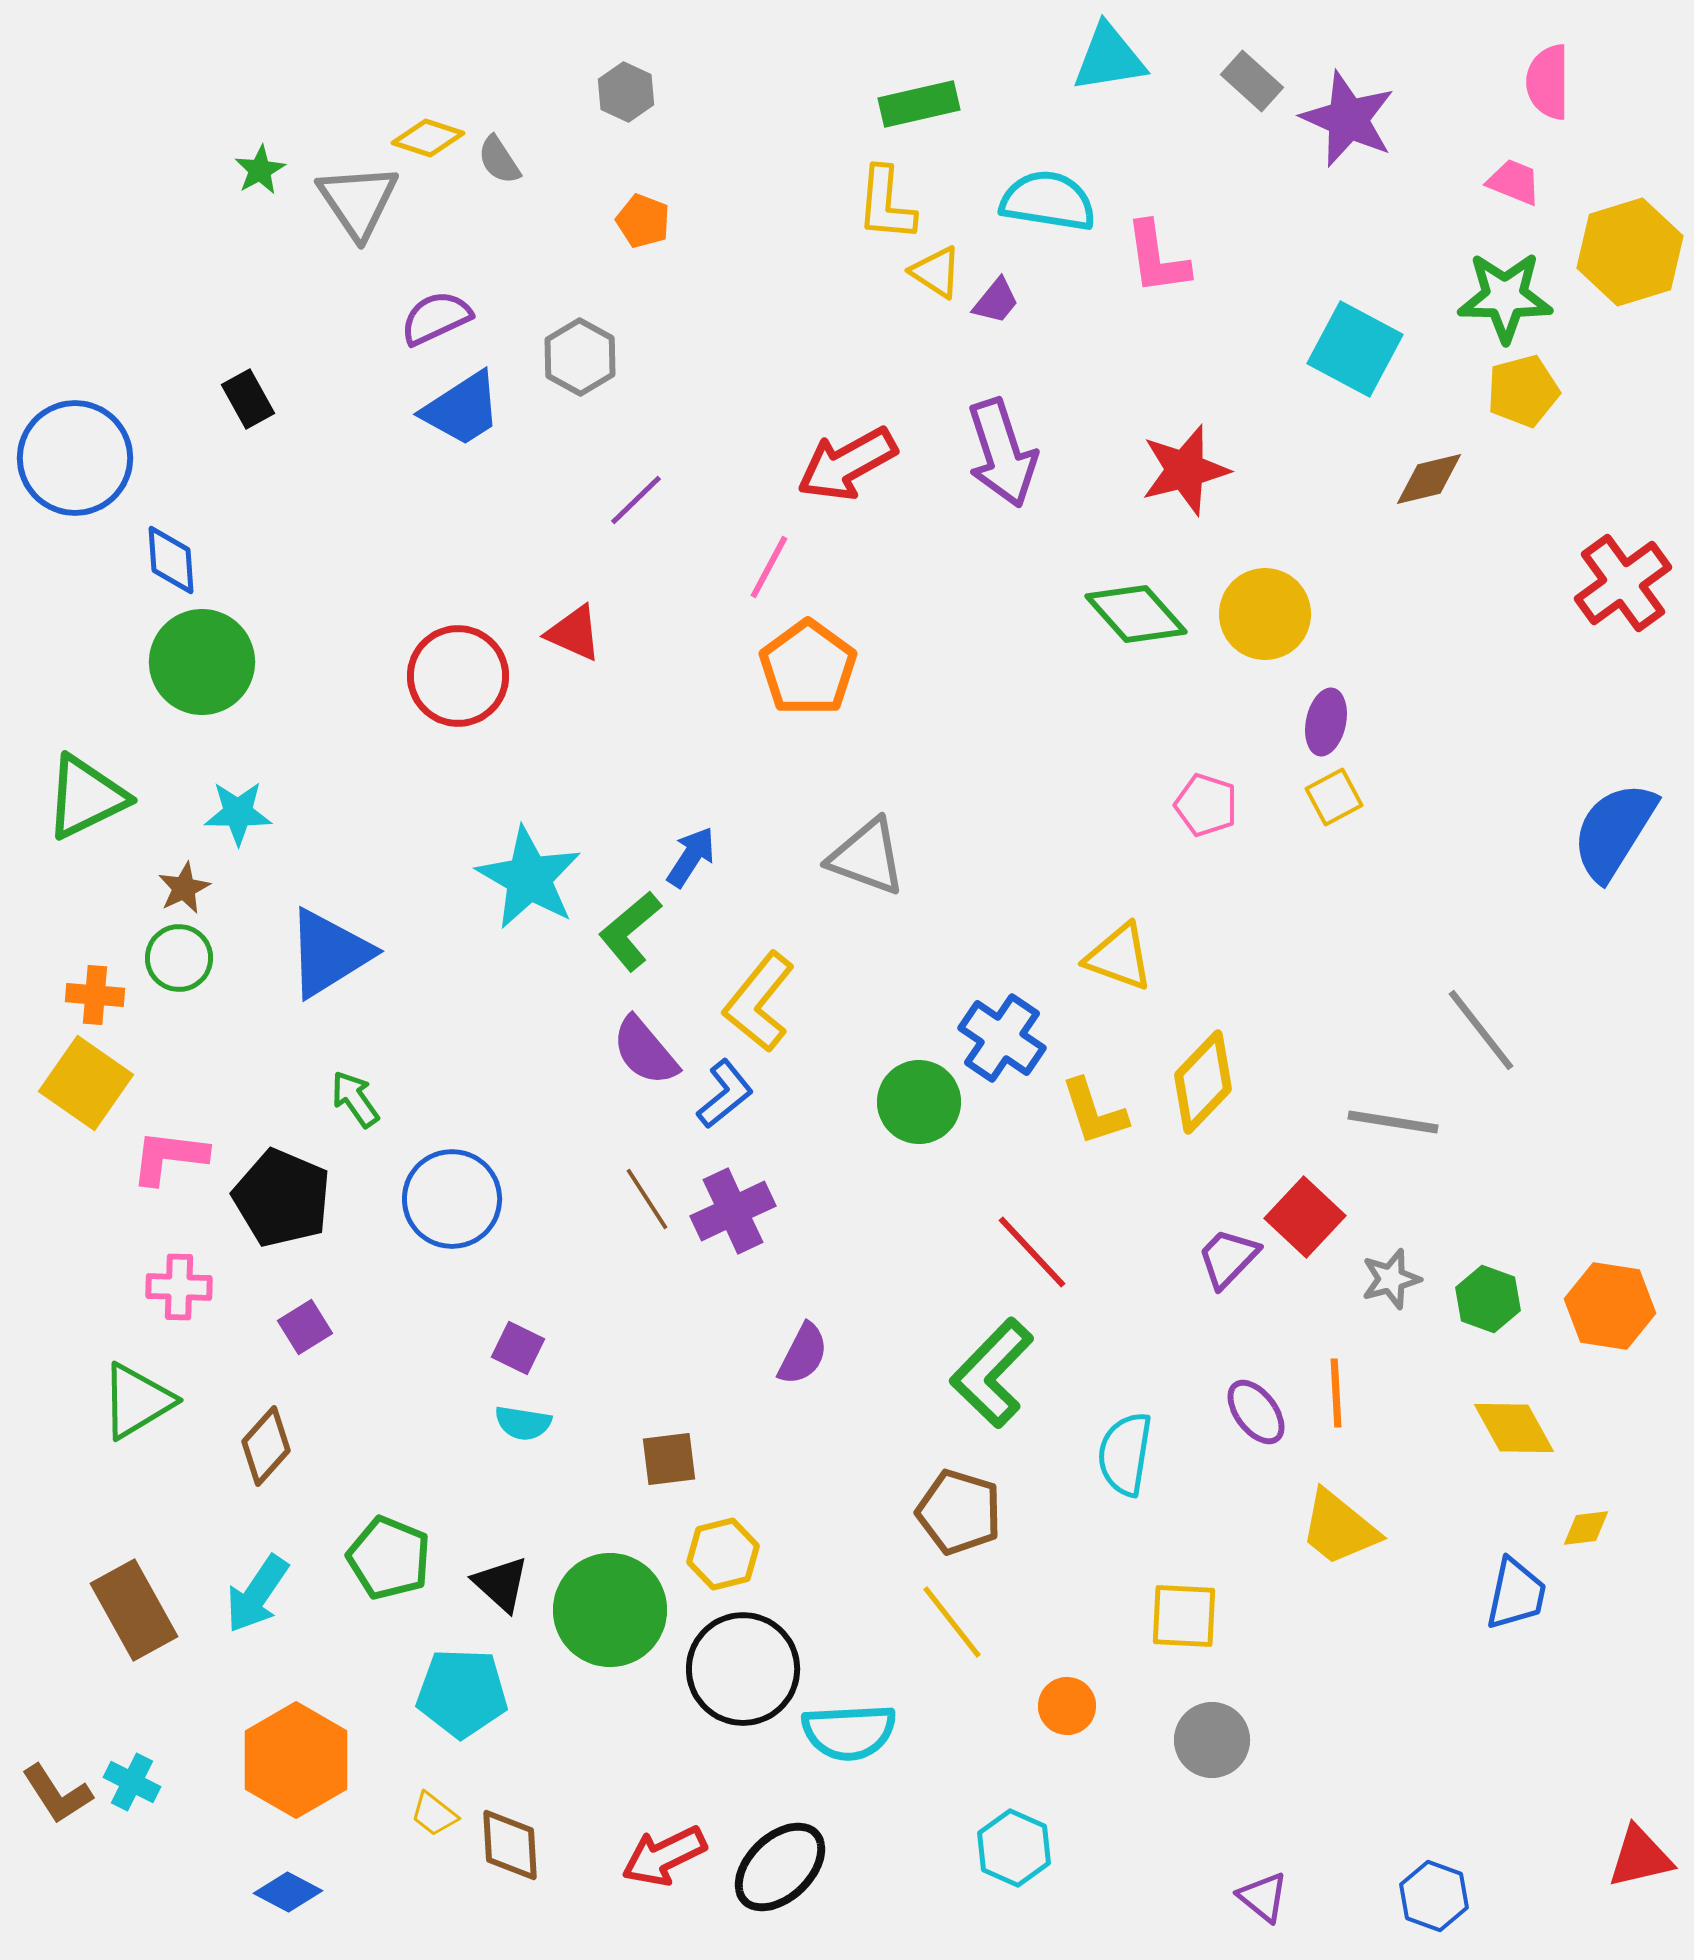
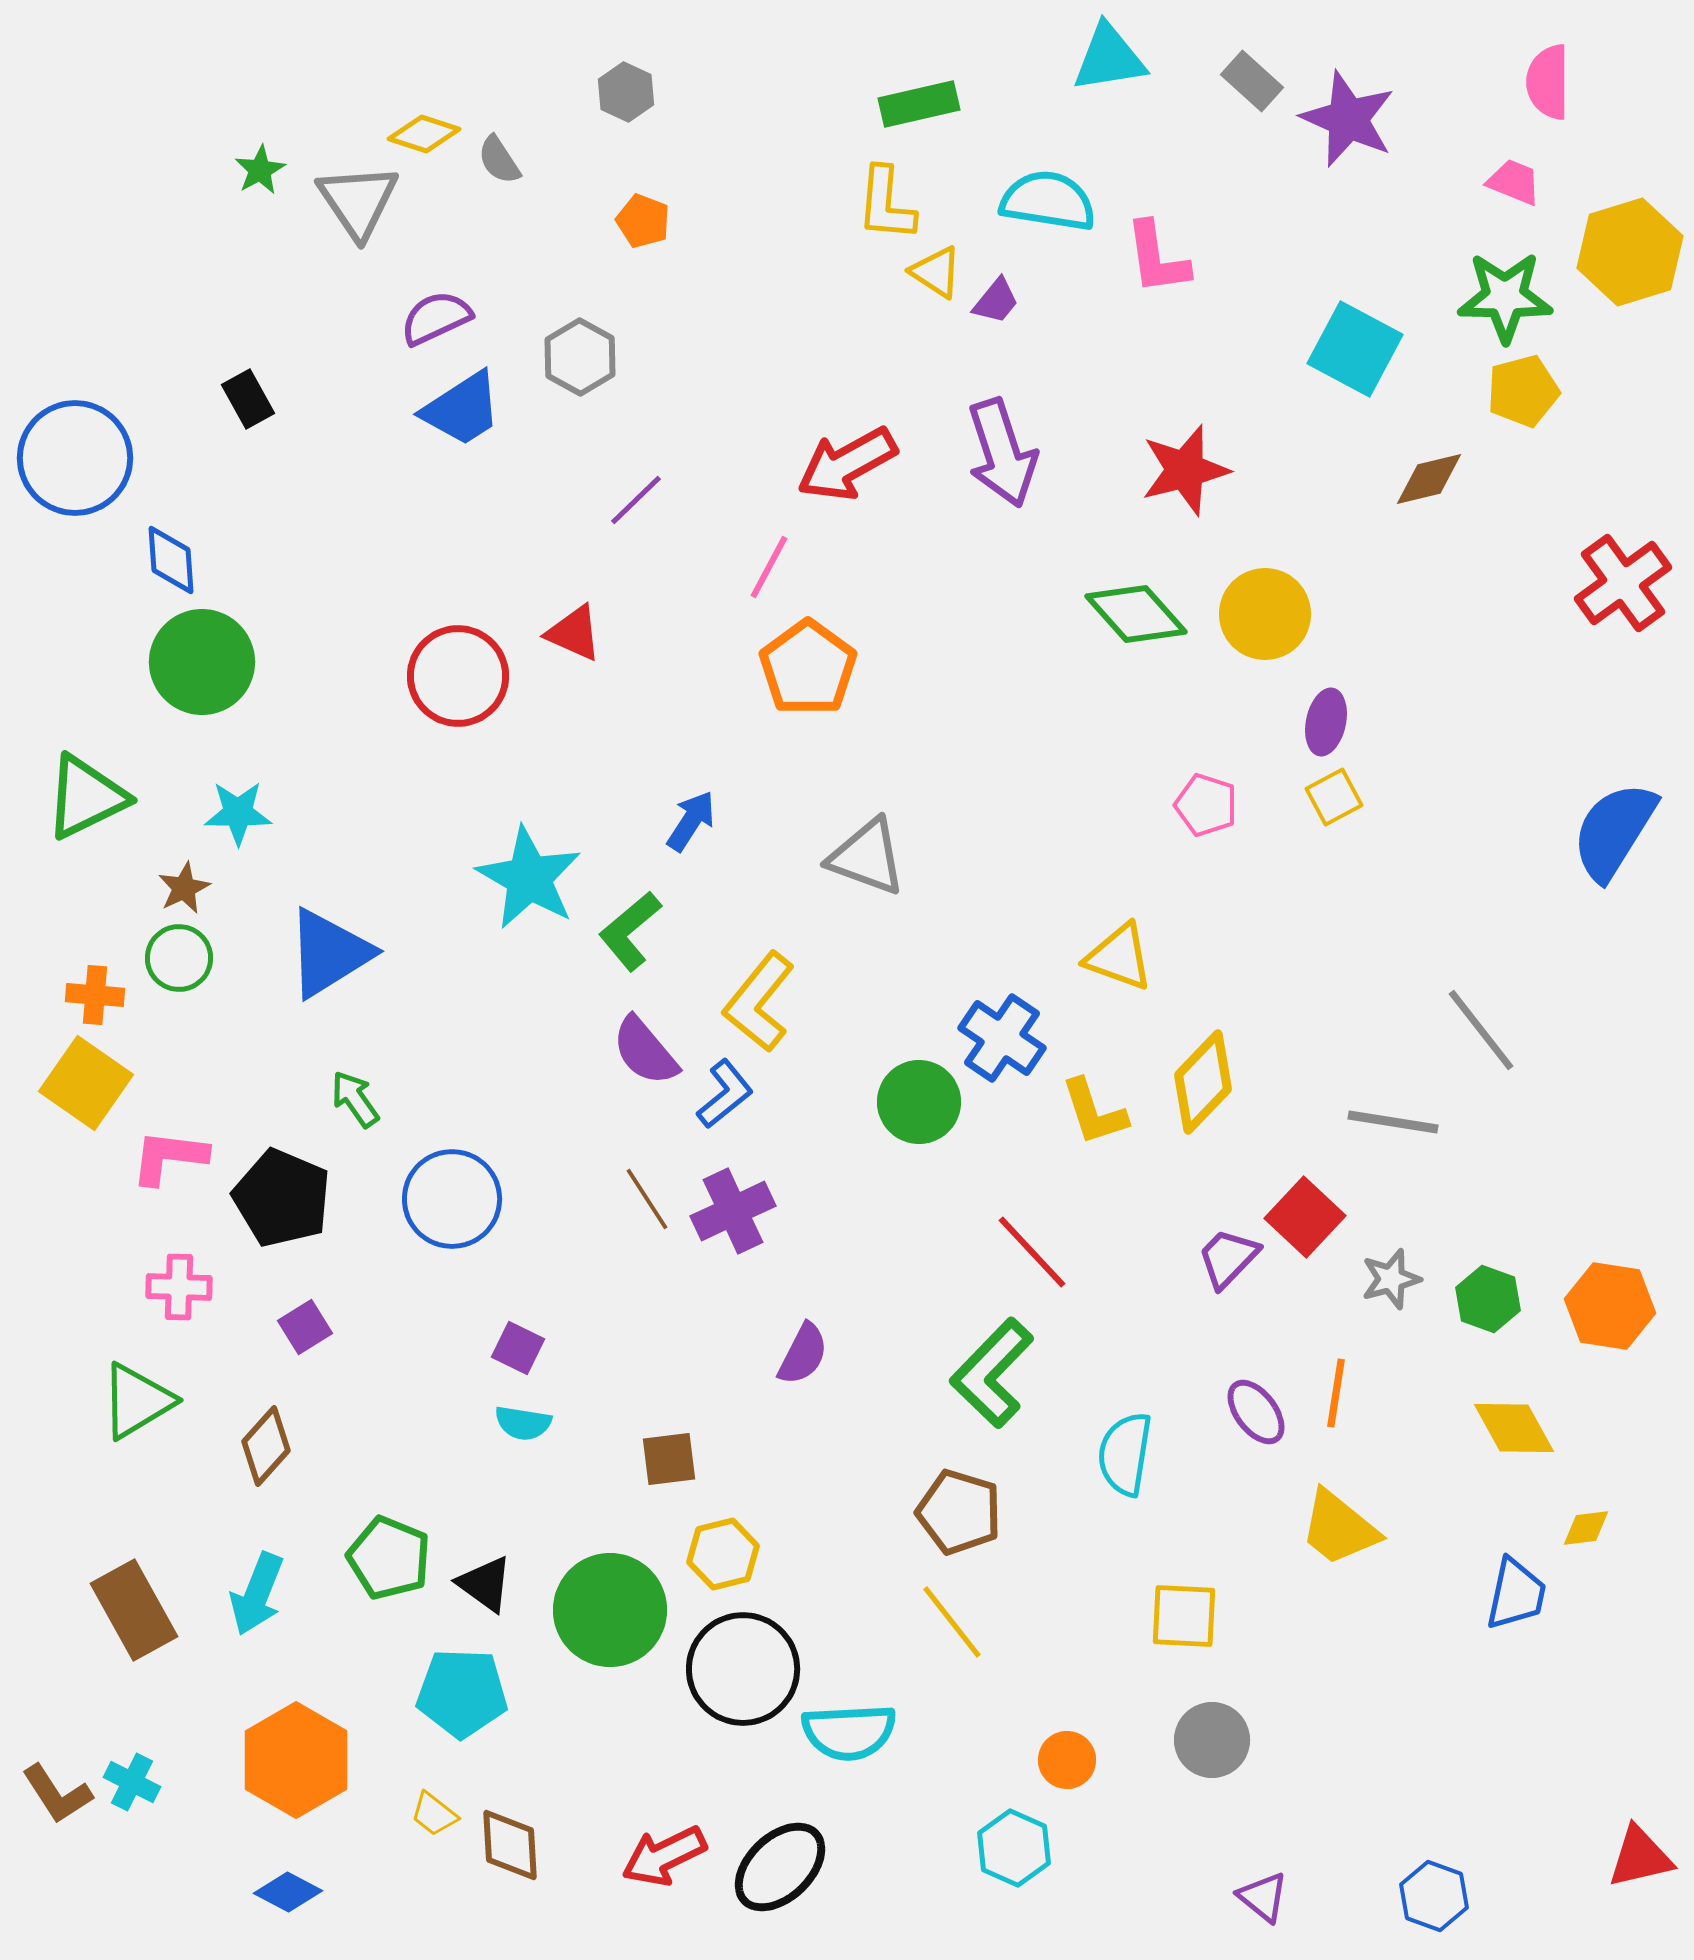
yellow diamond at (428, 138): moved 4 px left, 4 px up
blue arrow at (691, 857): moved 36 px up
orange line at (1336, 1393): rotated 12 degrees clockwise
black triangle at (501, 1584): moved 16 px left; rotated 6 degrees counterclockwise
cyan arrow at (257, 1594): rotated 12 degrees counterclockwise
orange circle at (1067, 1706): moved 54 px down
